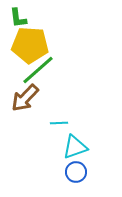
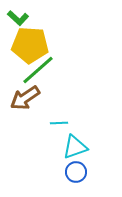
green L-shape: rotated 40 degrees counterclockwise
brown arrow: rotated 12 degrees clockwise
